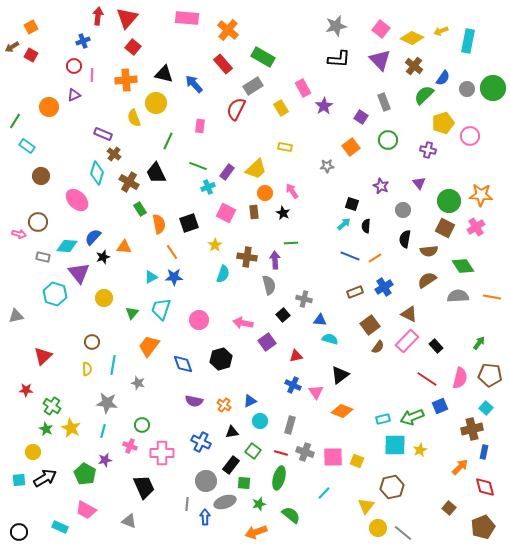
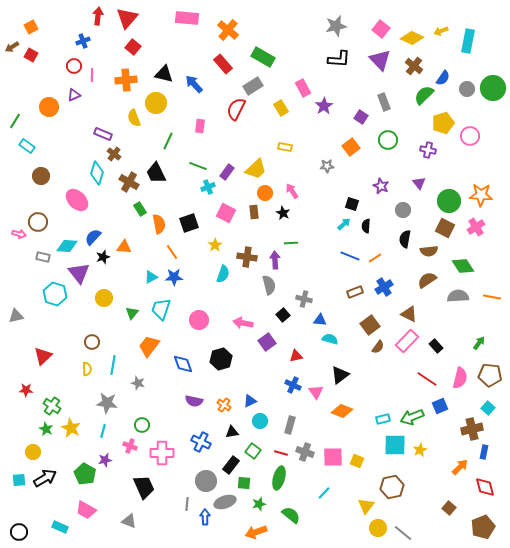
cyan square at (486, 408): moved 2 px right
